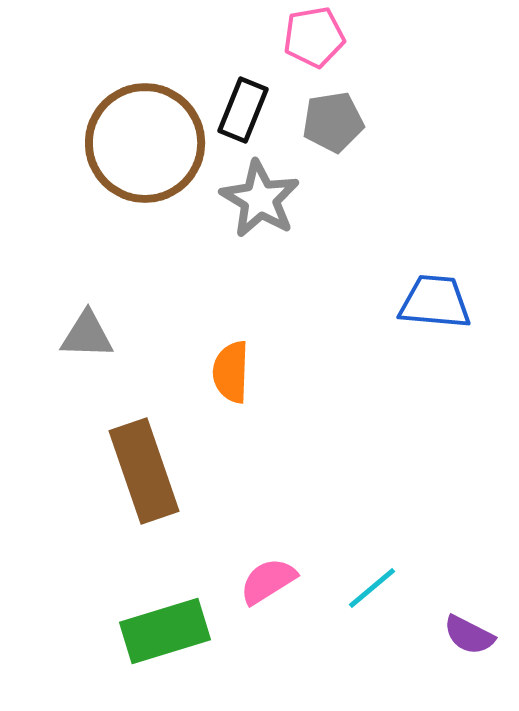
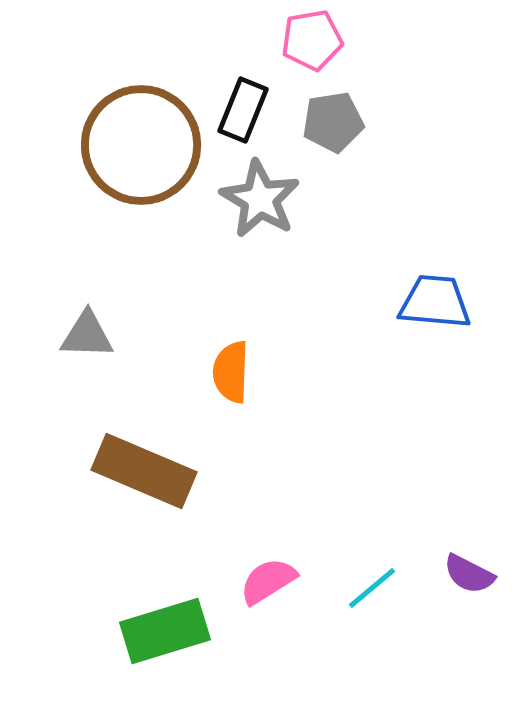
pink pentagon: moved 2 px left, 3 px down
brown circle: moved 4 px left, 2 px down
brown rectangle: rotated 48 degrees counterclockwise
purple semicircle: moved 61 px up
